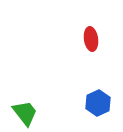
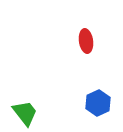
red ellipse: moved 5 px left, 2 px down
